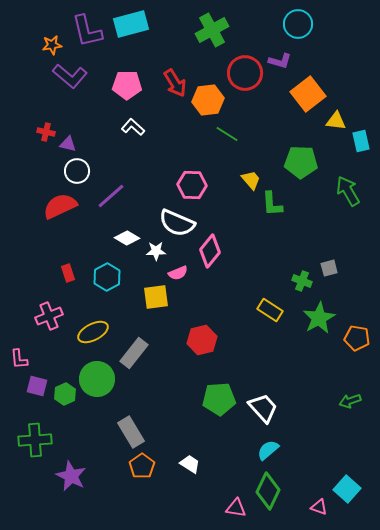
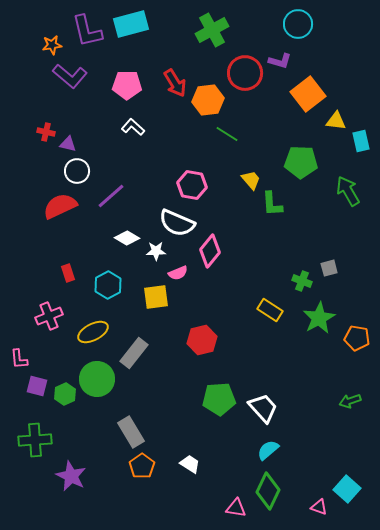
pink hexagon at (192, 185): rotated 8 degrees clockwise
cyan hexagon at (107, 277): moved 1 px right, 8 px down
